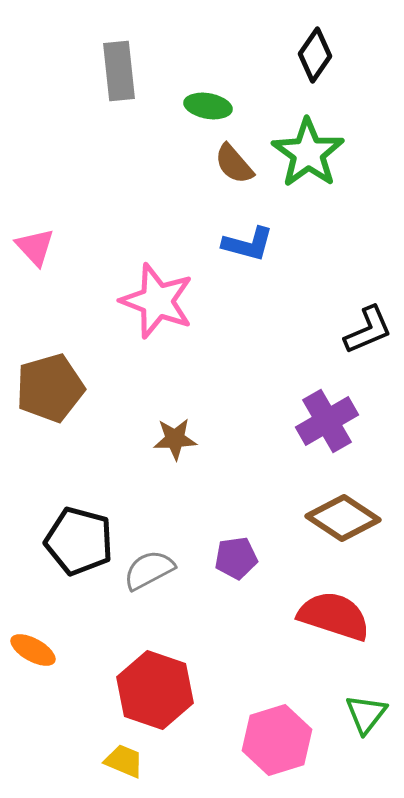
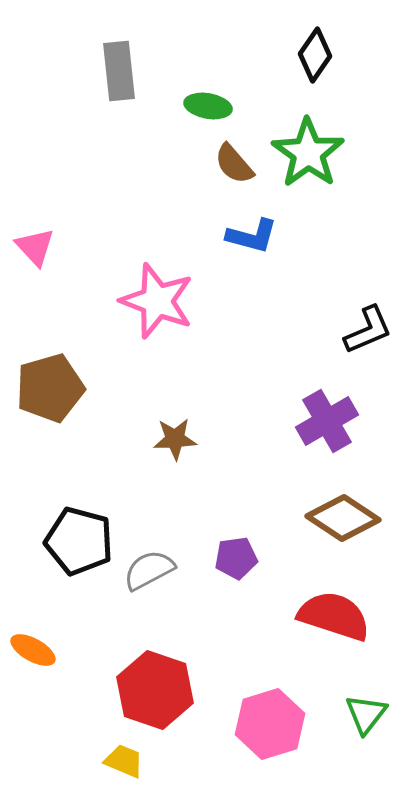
blue L-shape: moved 4 px right, 8 px up
pink hexagon: moved 7 px left, 16 px up
